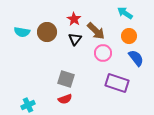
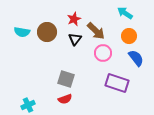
red star: rotated 16 degrees clockwise
